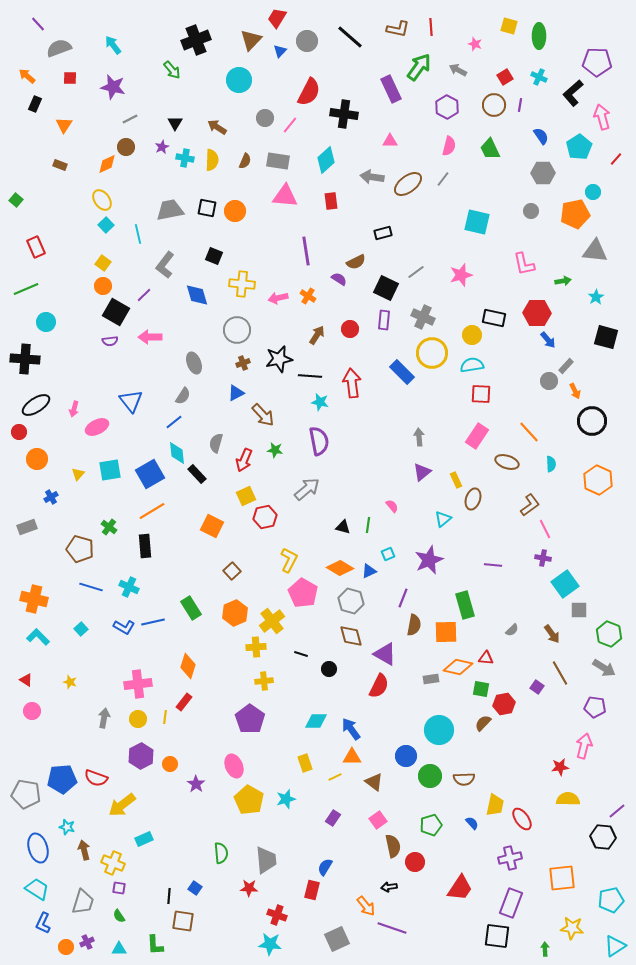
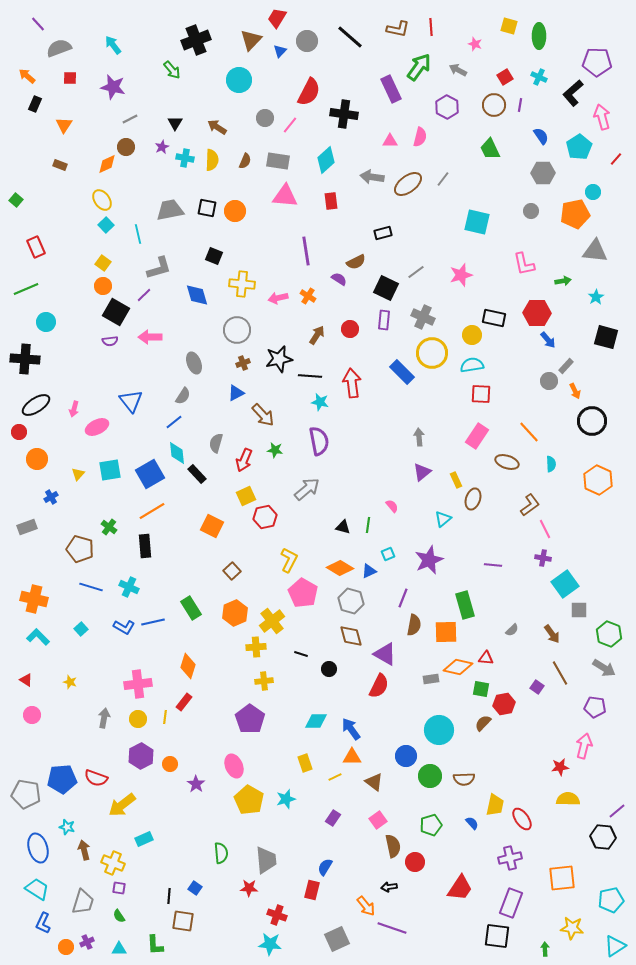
pink semicircle at (449, 146): moved 29 px left, 9 px up
gray L-shape at (165, 265): moved 6 px left, 3 px down; rotated 144 degrees counterclockwise
pink circle at (32, 711): moved 4 px down
